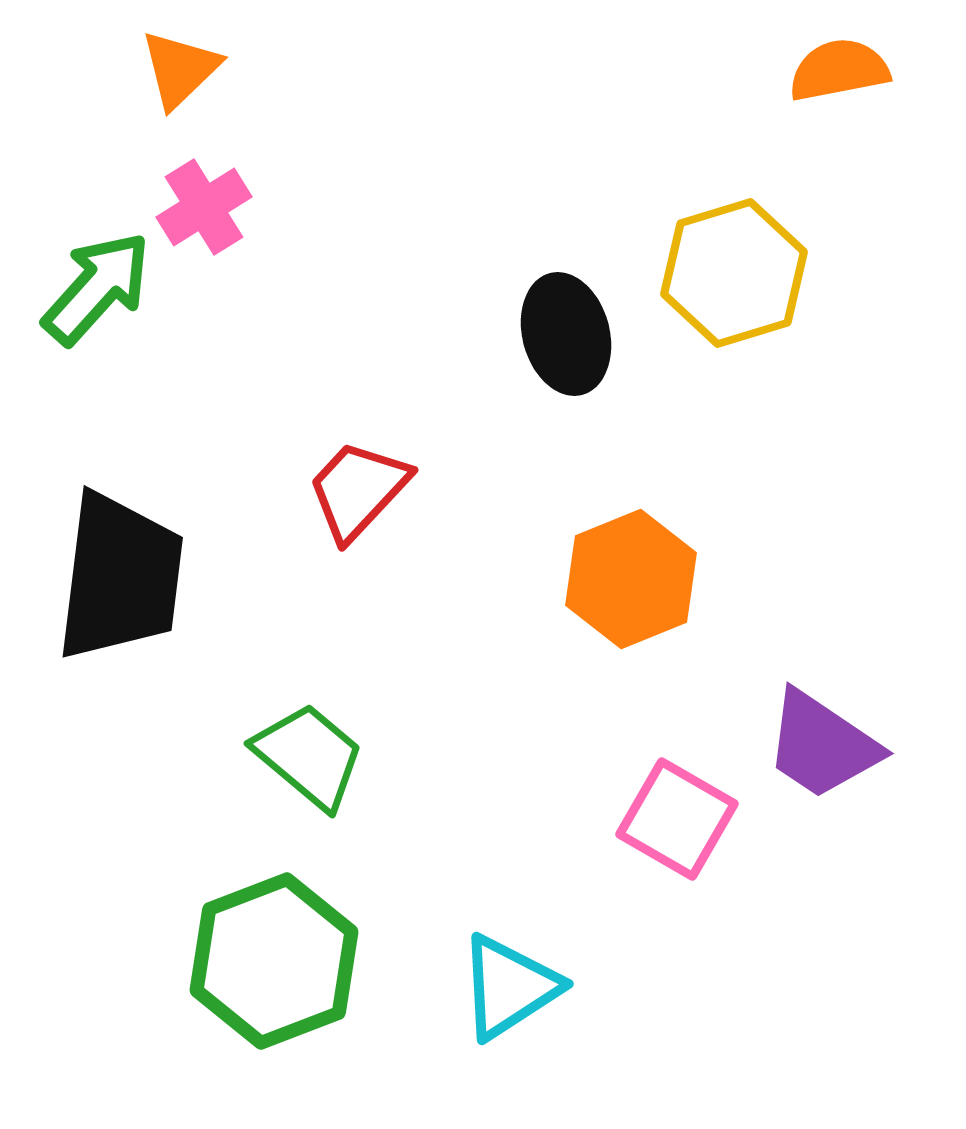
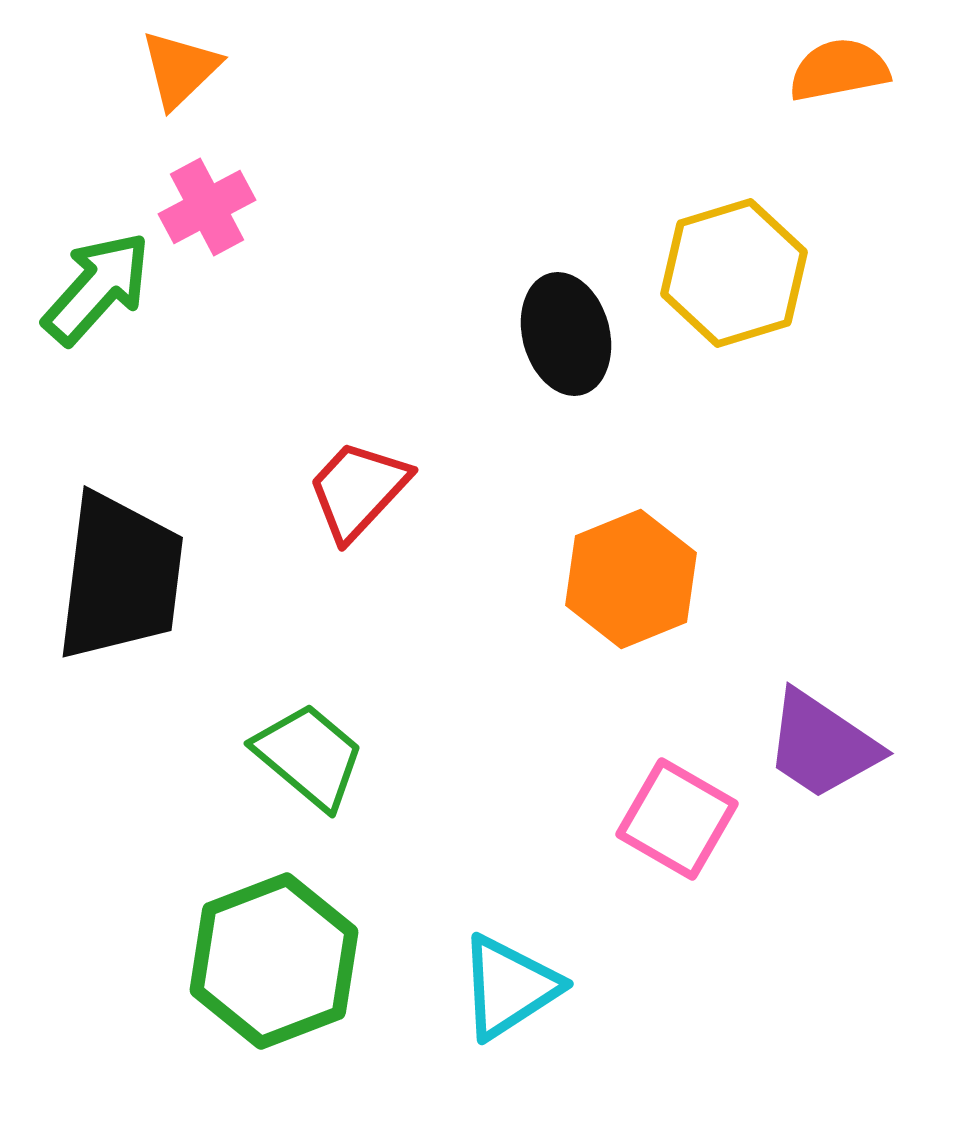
pink cross: moved 3 px right; rotated 4 degrees clockwise
